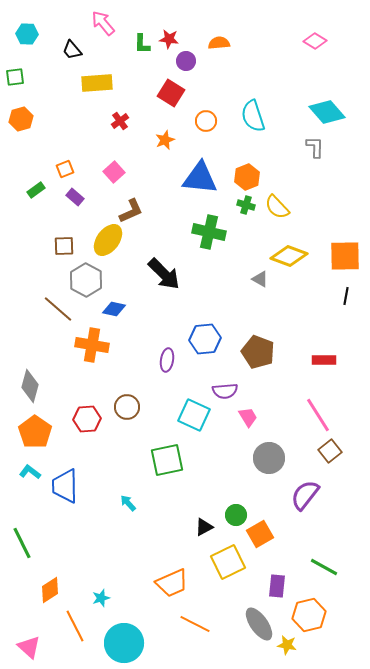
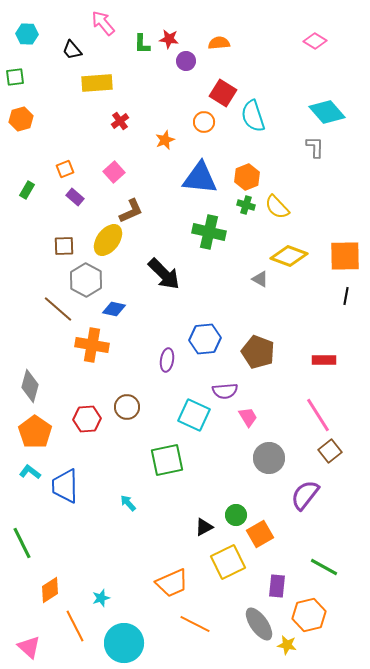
red square at (171, 93): moved 52 px right
orange circle at (206, 121): moved 2 px left, 1 px down
green rectangle at (36, 190): moved 9 px left; rotated 24 degrees counterclockwise
